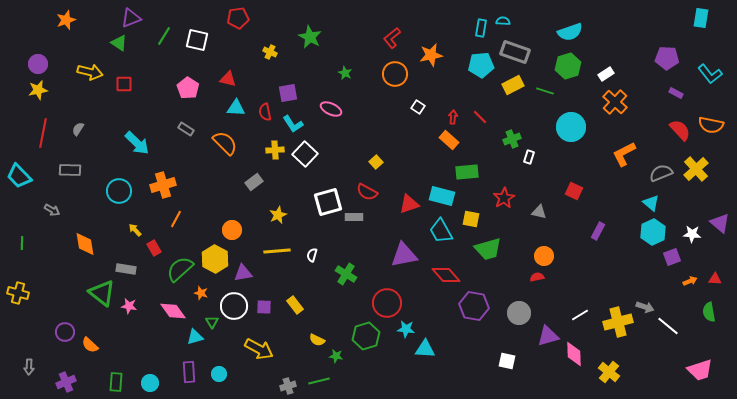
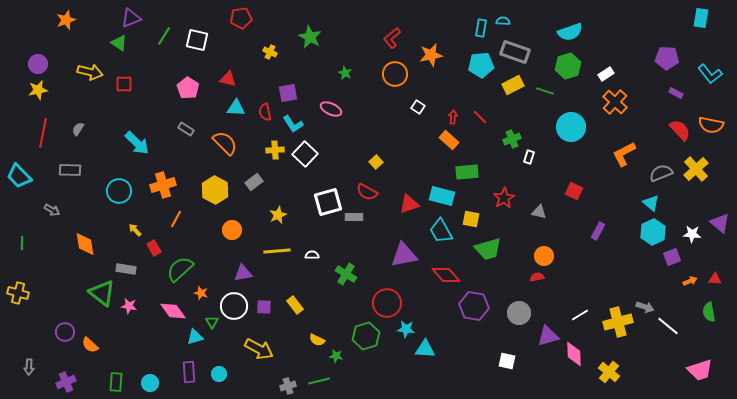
red pentagon at (238, 18): moved 3 px right
white semicircle at (312, 255): rotated 72 degrees clockwise
yellow hexagon at (215, 259): moved 69 px up
